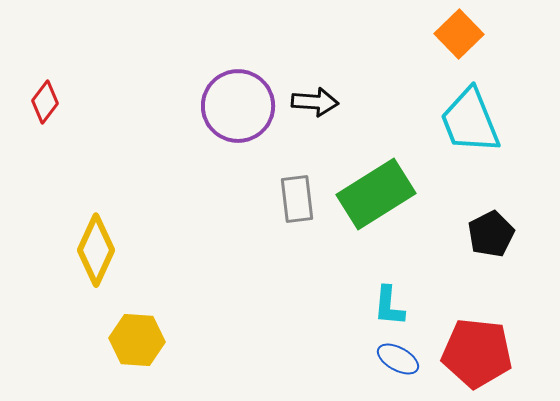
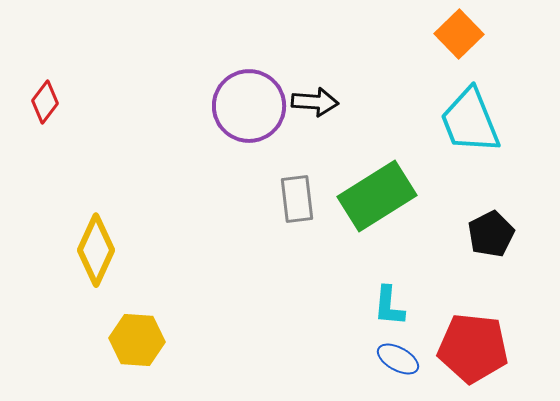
purple circle: moved 11 px right
green rectangle: moved 1 px right, 2 px down
red pentagon: moved 4 px left, 5 px up
